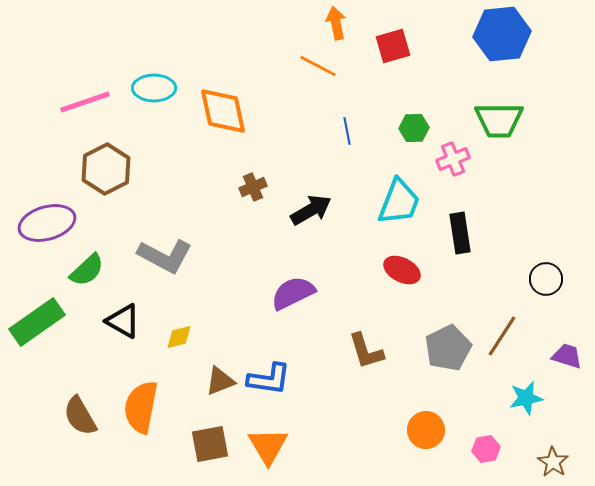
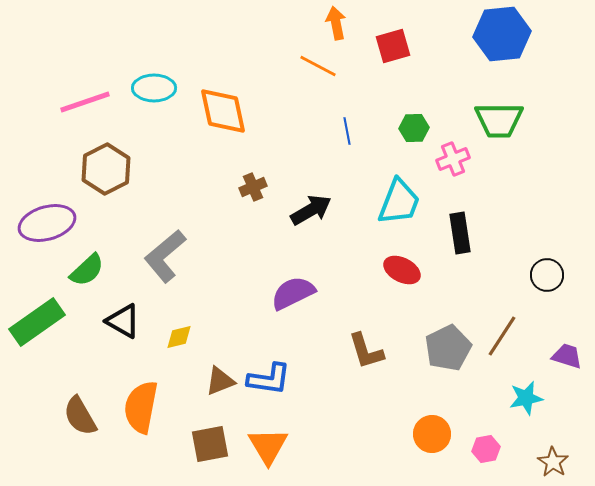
gray L-shape: rotated 112 degrees clockwise
black circle: moved 1 px right, 4 px up
orange circle: moved 6 px right, 4 px down
